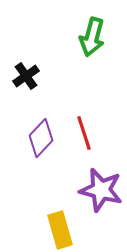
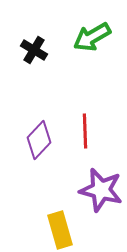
green arrow: rotated 45 degrees clockwise
black cross: moved 8 px right, 26 px up; rotated 24 degrees counterclockwise
red line: moved 1 px right, 2 px up; rotated 16 degrees clockwise
purple diamond: moved 2 px left, 2 px down
